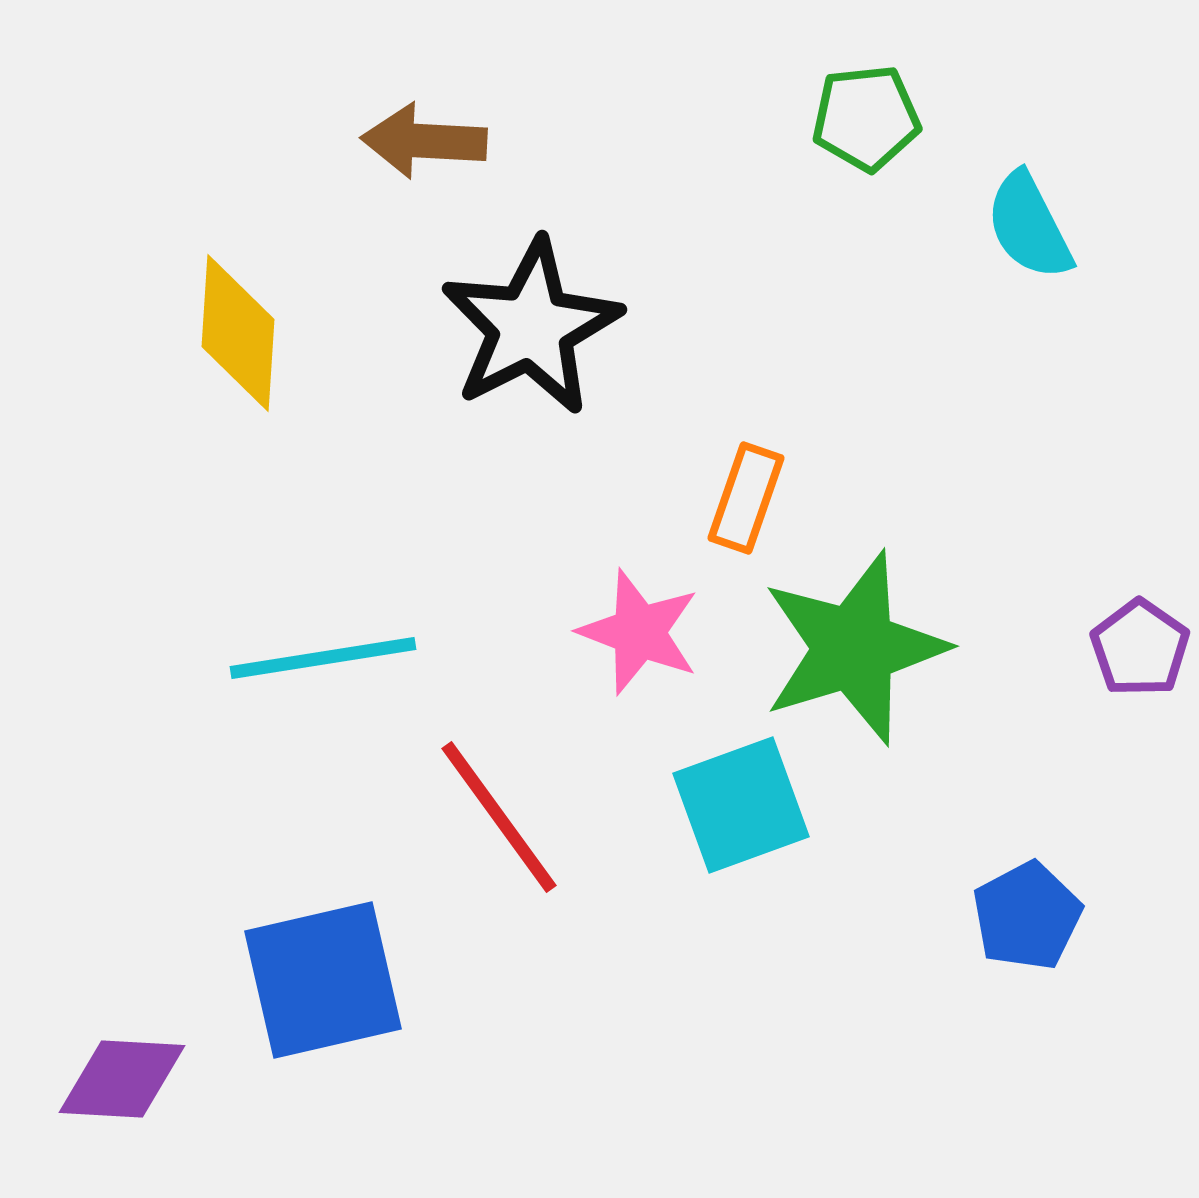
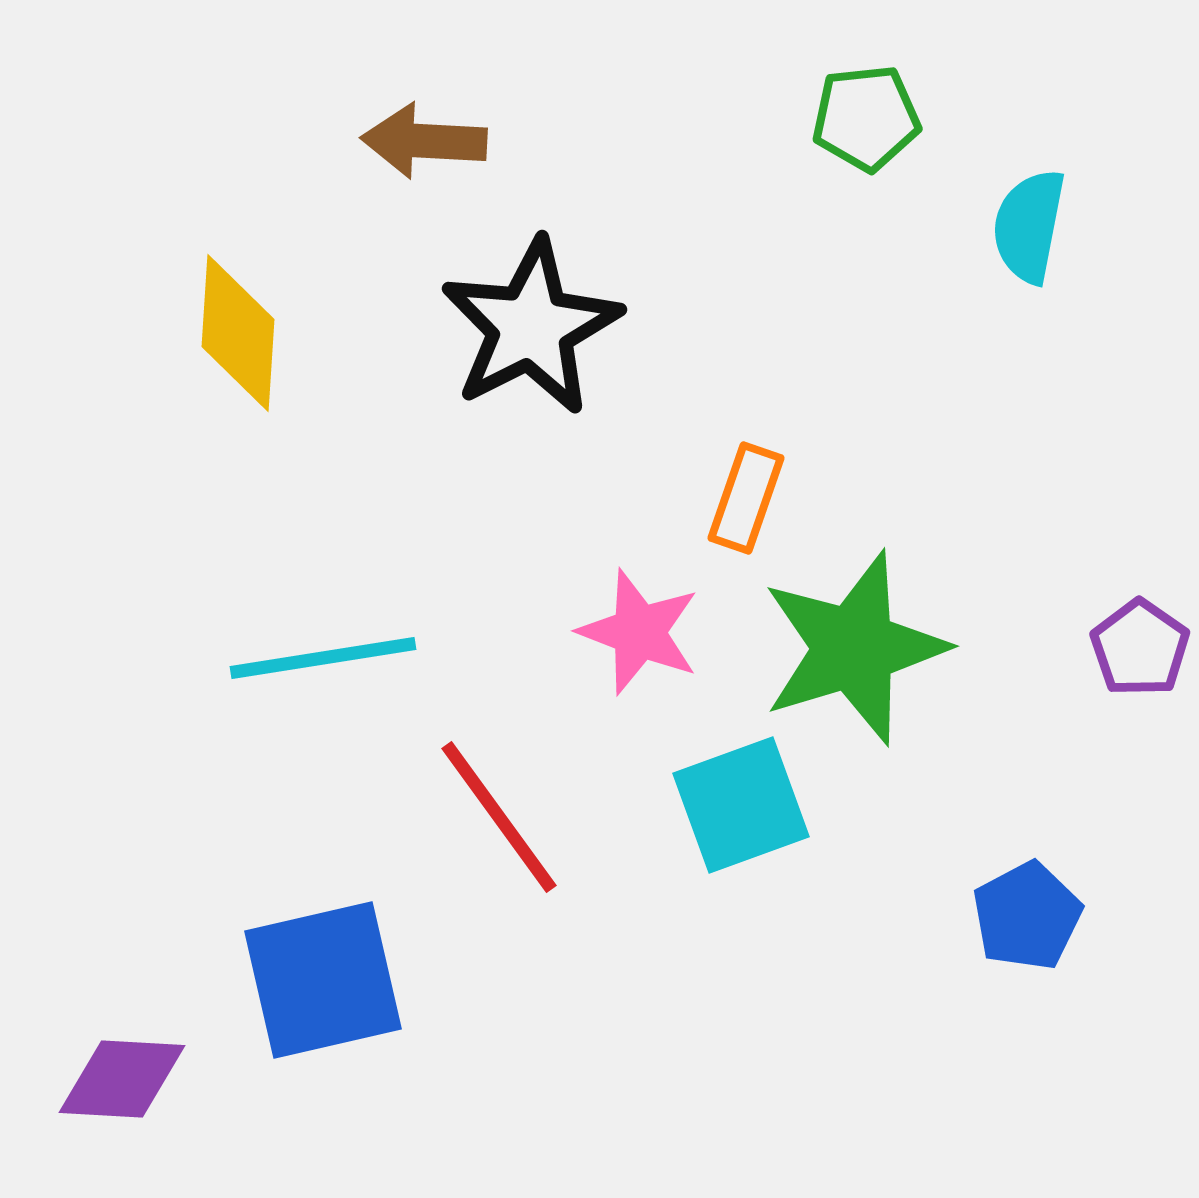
cyan semicircle: rotated 38 degrees clockwise
